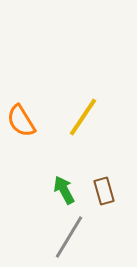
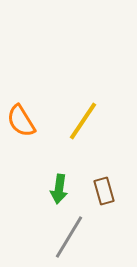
yellow line: moved 4 px down
green arrow: moved 5 px left, 1 px up; rotated 144 degrees counterclockwise
